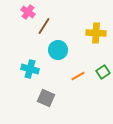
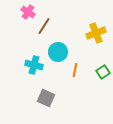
yellow cross: rotated 24 degrees counterclockwise
cyan circle: moved 2 px down
cyan cross: moved 4 px right, 4 px up
orange line: moved 3 px left, 6 px up; rotated 48 degrees counterclockwise
